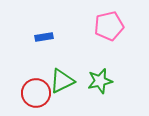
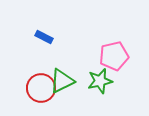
pink pentagon: moved 5 px right, 30 px down
blue rectangle: rotated 36 degrees clockwise
red circle: moved 5 px right, 5 px up
